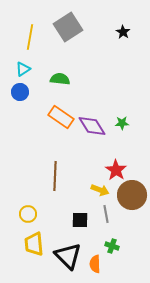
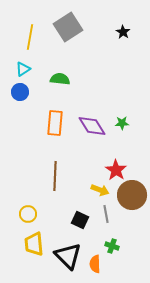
orange rectangle: moved 6 px left, 6 px down; rotated 60 degrees clockwise
black square: rotated 24 degrees clockwise
